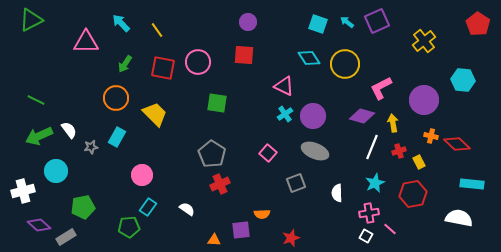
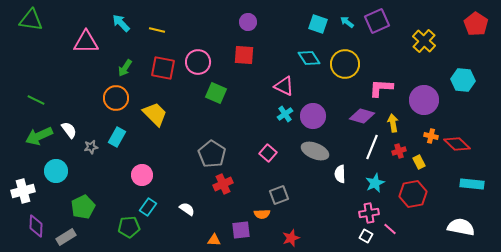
green triangle at (31, 20): rotated 35 degrees clockwise
red pentagon at (478, 24): moved 2 px left
yellow line at (157, 30): rotated 42 degrees counterclockwise
yellow cross at (424, 41): rotated 10 degrees counterclockwise
green arrow at (125, 64): moved 4 px down
pink L-shape at (381, 88): rotated 30 degrees clockwise
green square at (217, 103): moved 1 px left, 10 px up; rotated 15 degrees clockwise
gray square at (296, 183): moved 17 px left, 12 px down
red cross at (220, 184): moved 3 px right
white semicircle at (337, 193): moved 3 px right, 19 px up
green pentagon at (83, 207): rotated 15 degrees counterclockwise
white semicircle at (459, 218): moved 2 px right, 9 px down
purple diamond at (39, 225): moved 3 px left, 1 px down; rotated 50 degrees clockwise
